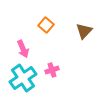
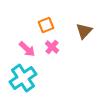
orange square: rotated 28 degrees clockwise
pink arrow: moved 4 px right; rotated 24 degrees counterclockwise
pink cross: moved 23 px up; rotated 32 degrees counterclockwise
